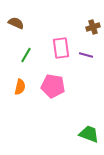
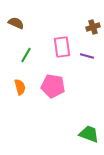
pink rectangle: moved 1 px right, 1 px up
purple line: moved 1 px right, 1 px down
orange semicircle: rotated 28 degrees counterclockwise
